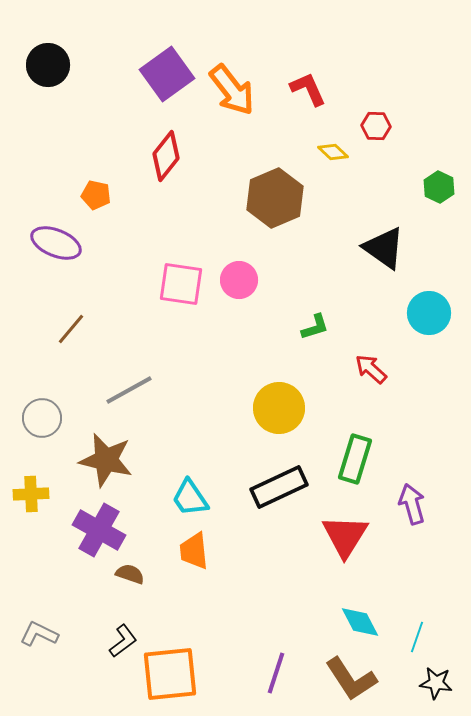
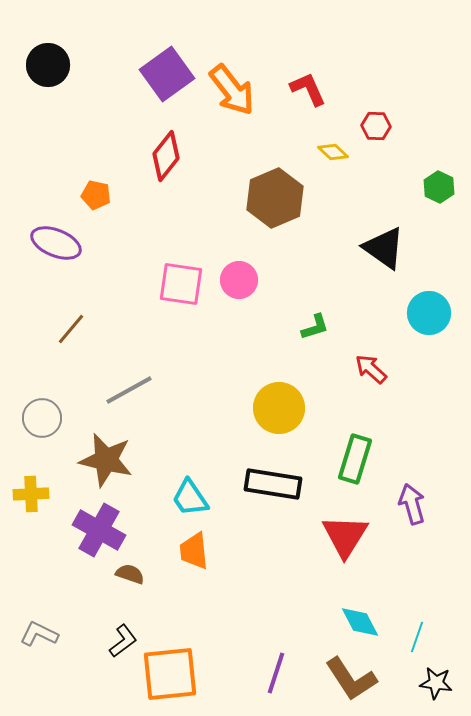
black rectangle: moved 6 px left, 3 px up; rotated 34 degrees clockwise
